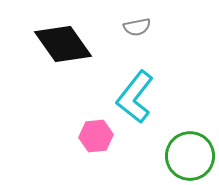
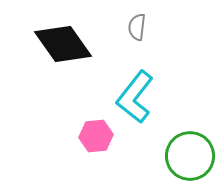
gray semicircle: rotated 108 degrees clockwise
